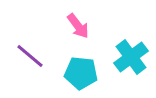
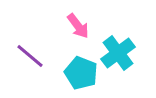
cyan cross: moved 13 px left, 4 px up
cyan pentagon: rotated 16 degrees clockwise
